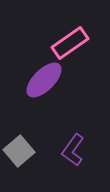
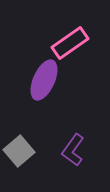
purple ellipse: rotated 21 degrees counterclockwise
